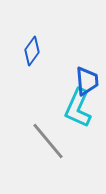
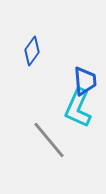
blue trapezoid: moved 2 px left
gray line: moved 1 px right, 1 px up
